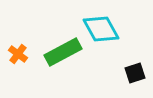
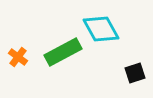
orange cross: moved 3 px down
